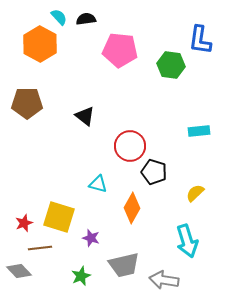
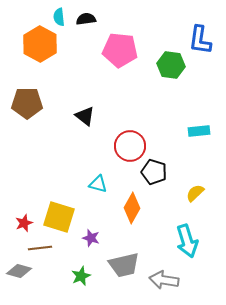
cyan semicircle: rotated 144 degrees counterclockwise
gray diamond: rotated 30 degrees counterclockwise
